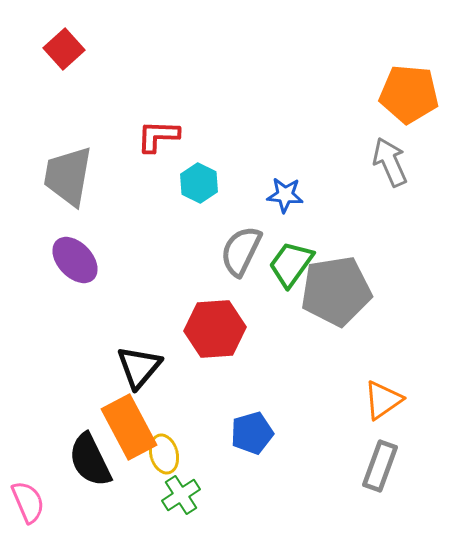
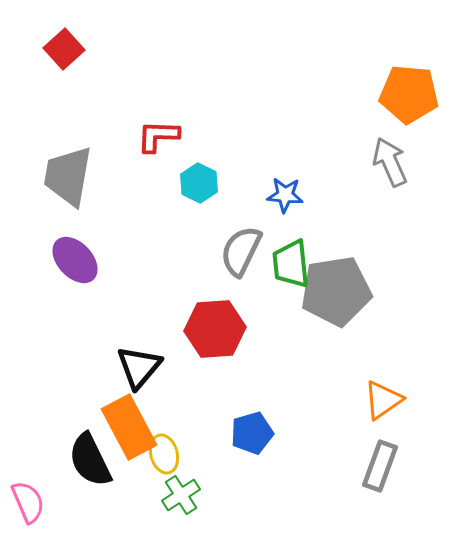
green trapezoid: rotated 42 degrees counterclockwise
